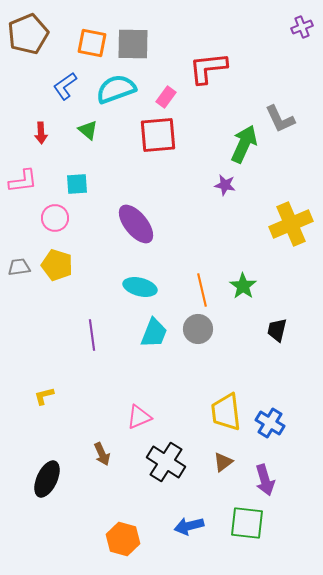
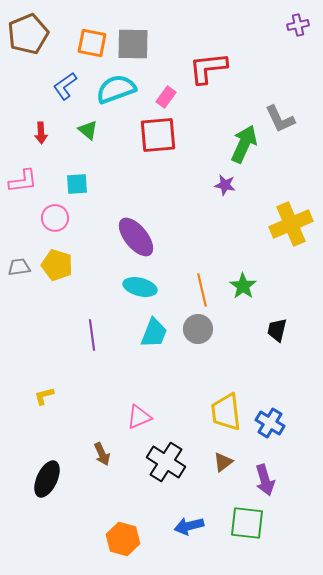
purple cross: moved 4 px left, 2 px up; rotated 10 degrees clockwise
purple ellipse: moved 13 px down
